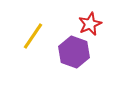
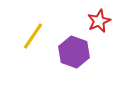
red star: moved 9 px right, 3 px up
